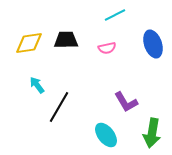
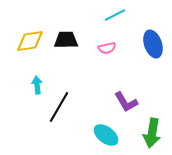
yellow diamond: moved 1 px right, 2 px up
cyan arrow: rotated 30 degrees clockwise
cyan ellipse: rotated 15 degrees counterclockwise
